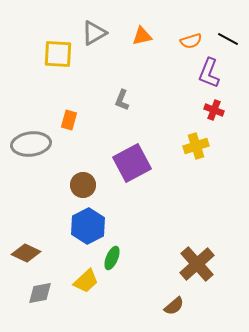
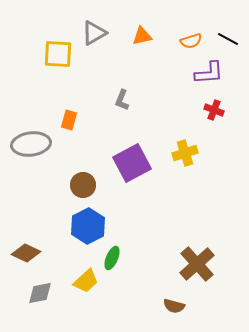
purple L-shape: rotated 116 degrees counterclockwise
yellow cross: moved 11 px left, 7 px down
brown semicircle: rotated 55 degrees clockwise
